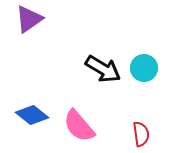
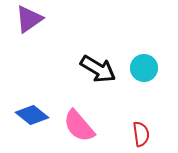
black arrow: moved 5 px left
